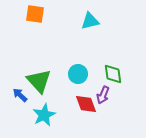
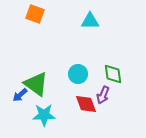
orange square: rotated 12 degrees clockwise
cyan triangle: rotated 12 degrees clockwise
green triangle: moved 3 px left, 3 px down; rotated 12 degrees counterclockwise
blue arrow: rotated 84 degrees counterclockwise
cyan star: rotated 25 degrees clockwise
